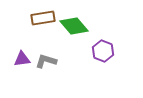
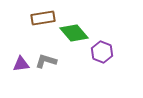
green diamond: moved 7 px down
purple hexagon: moved 1 px left, 1 px down
purple triangle: moved 1 px left, 5 px down
